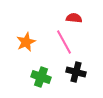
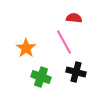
orange star: moved 6 px down; rotated 12 degrees counterclockwise
